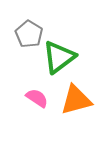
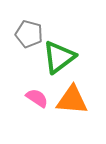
gray pentagon: rotated 16 degrees counterclockwise
orange triangle: moved 4 px left; rotated 20 degrees clockwise
